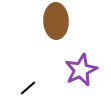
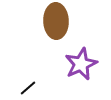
purple star: moved 6 px up
